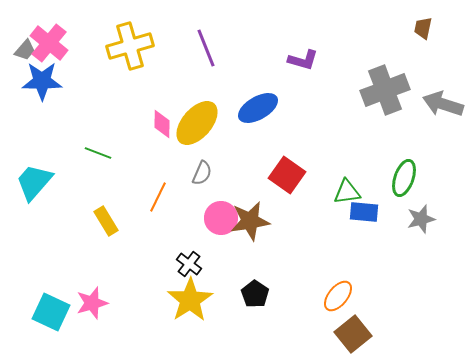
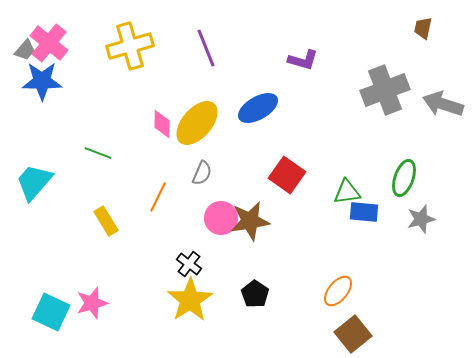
orange ellipse: moved 5 px up
